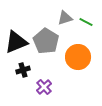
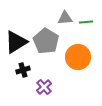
gray triangle: rotated 14 degrees clockwise
green line: rotated 32 degrees counterclockwise
black triangle: rotated 10 degrees counterclockwise
